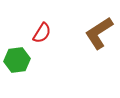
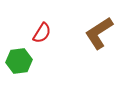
green hexagon: moved 2 px right, 1 px down
